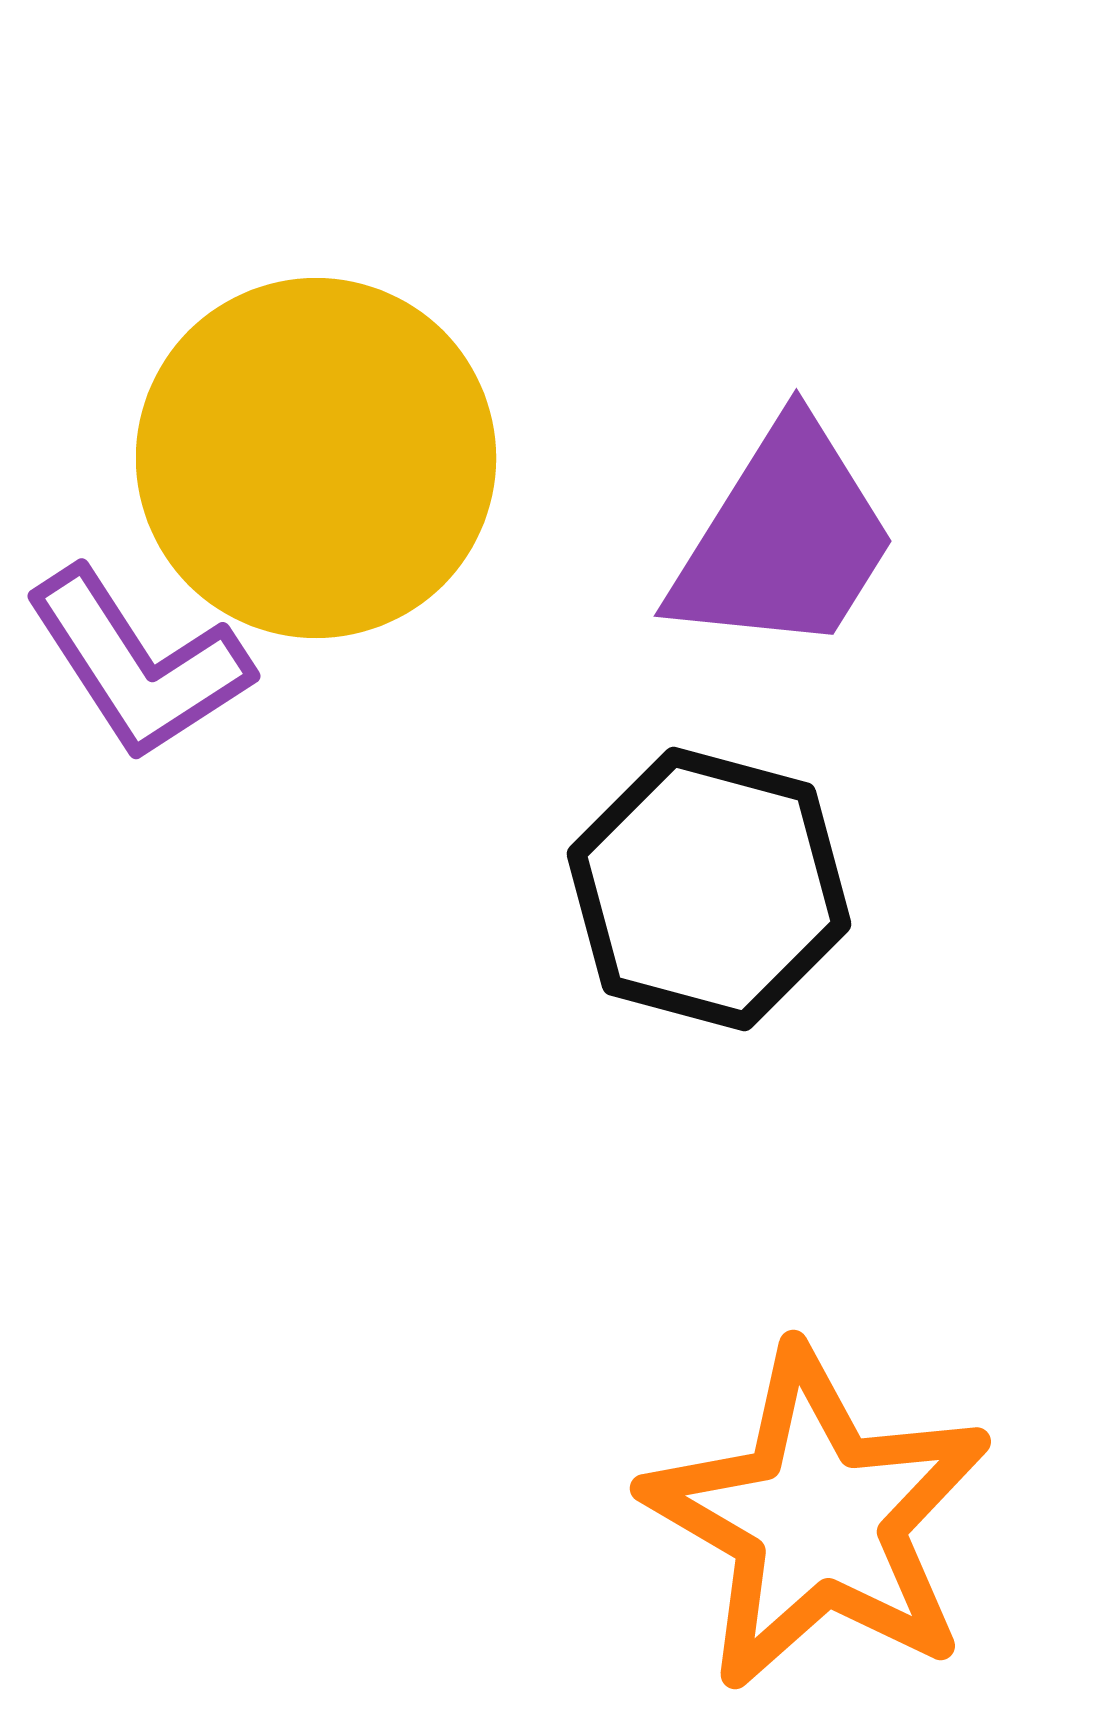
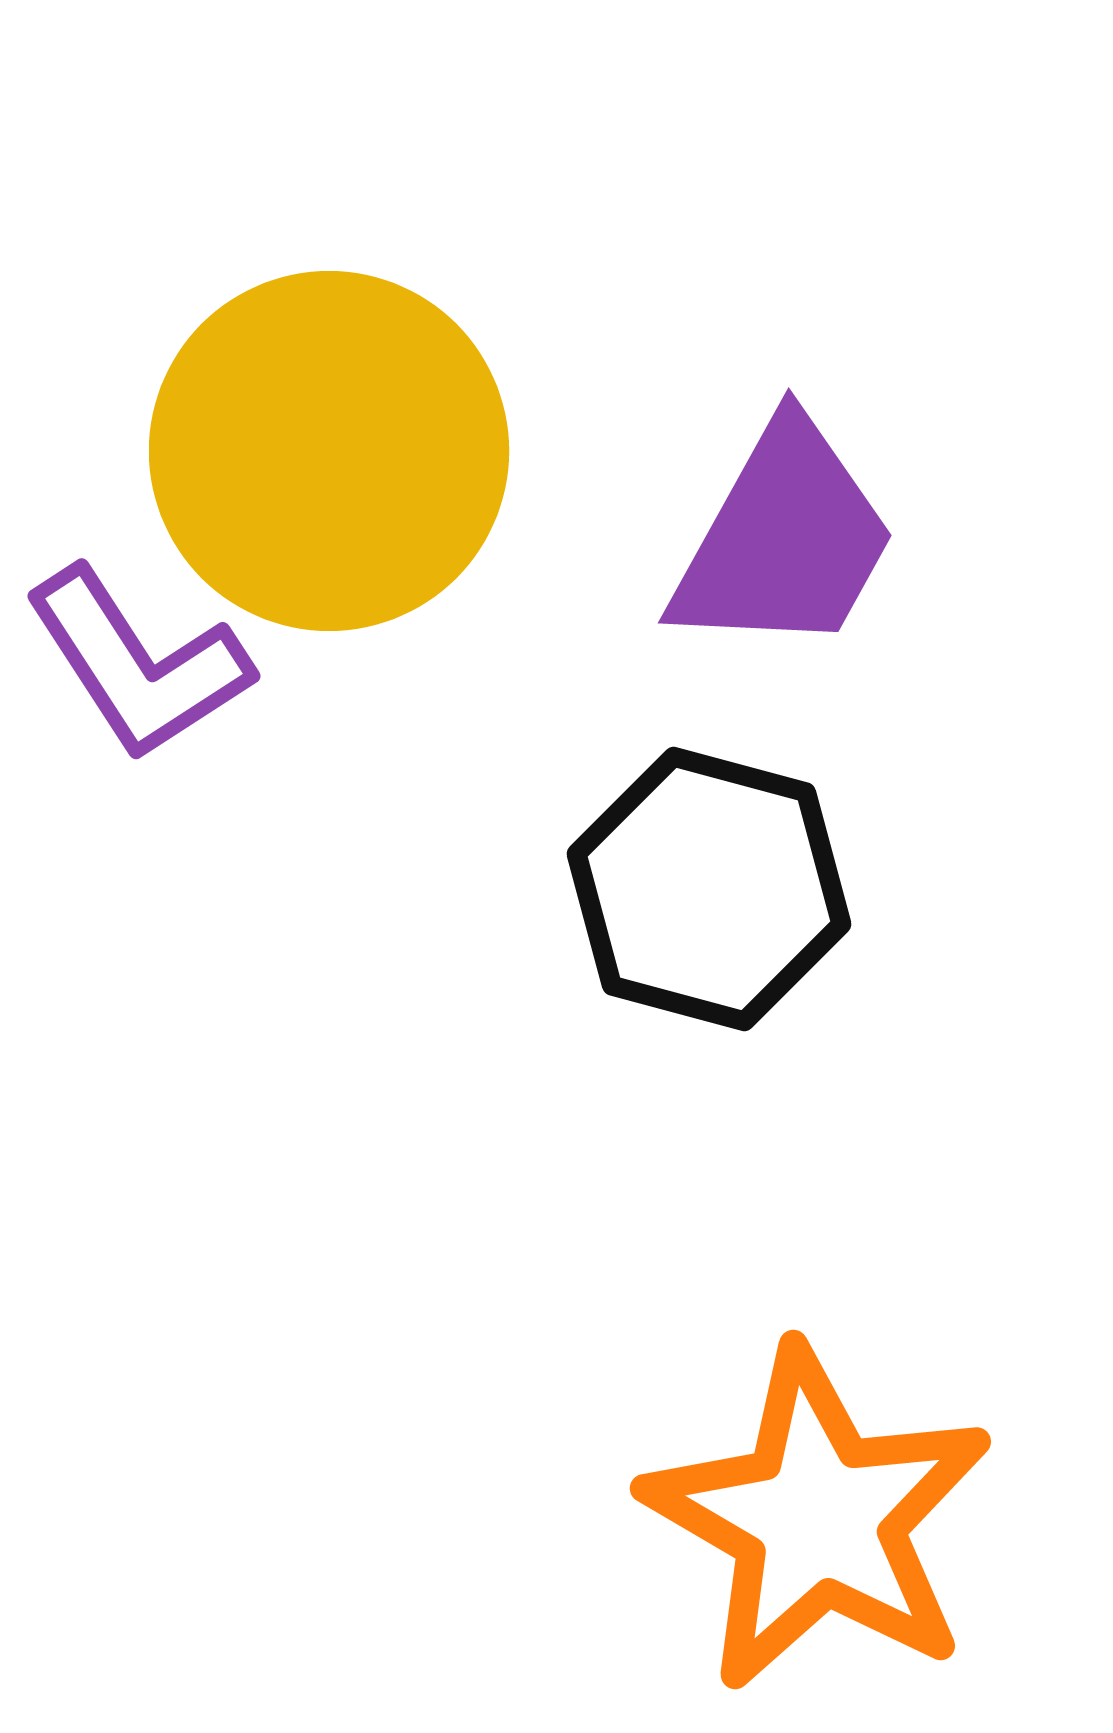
yellow circle: moved 13 px right, 7 px up
purple trapezoid: rotated 3 degrees counterclockwise
